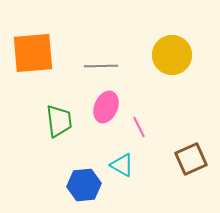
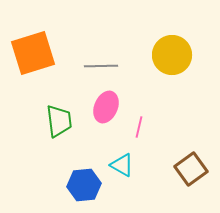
orange square: rotated 12 degrees counterclockwise
pink line: rotated 40 degrees clockwise
brown square: moved 10 px down; rotated 12 degrees counterclockwise
